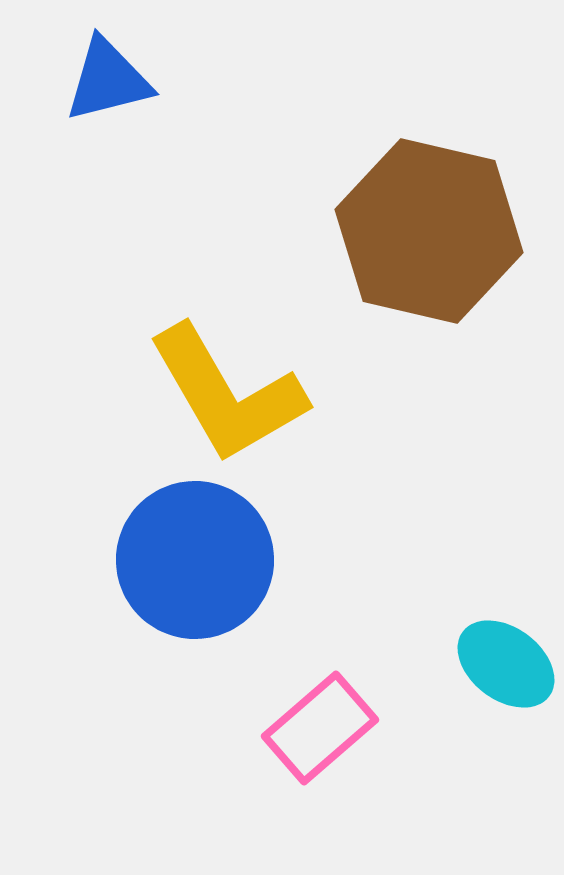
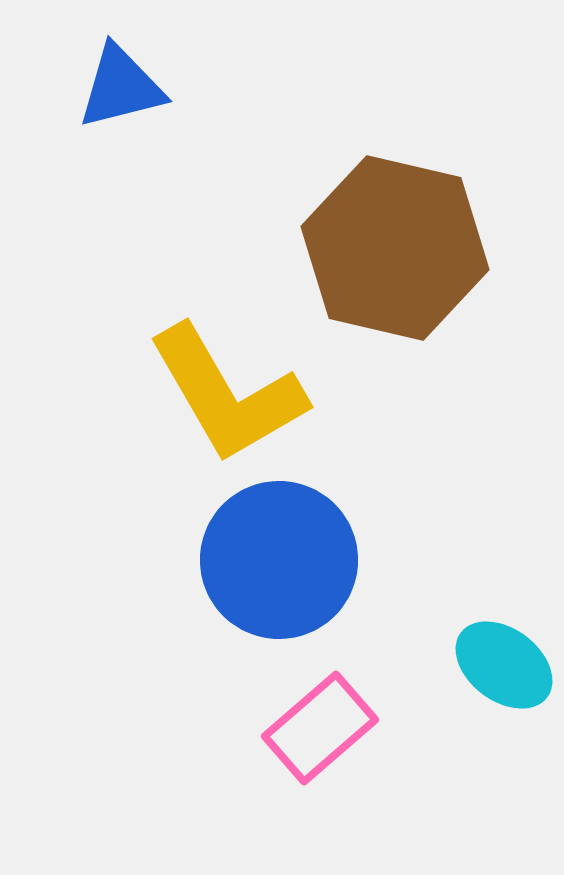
blue triangle: moved 13 px right, 7 px down
brown hexagon: moved 34 px left, 17 px down
blue circle: moved 84 px right
cyan ellipse: moved 2 px left, 1 px down
